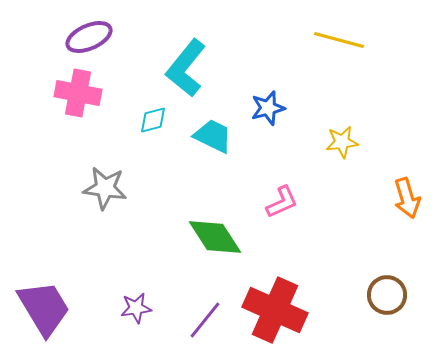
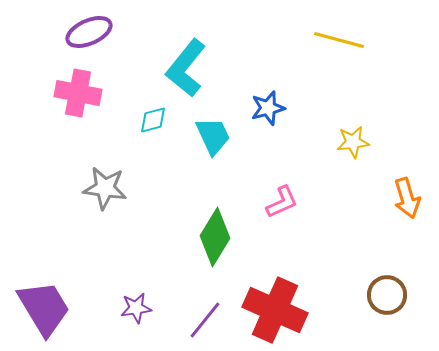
purple ellipse: moved 5 px up
cyan trapezoid: rotated 39 degrees clockwise
yellow star: moved 11 px right
green diamond: rotated 64 degrees clockwise
